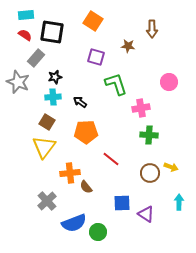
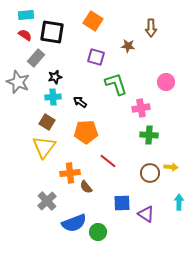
brown arrow: moved 1 px left, 1 px up
pink circle: moved 3 px left
red line: moved 3 px left, 2 px down
yellow arrow: rotated 16 degrees counterclockwise
